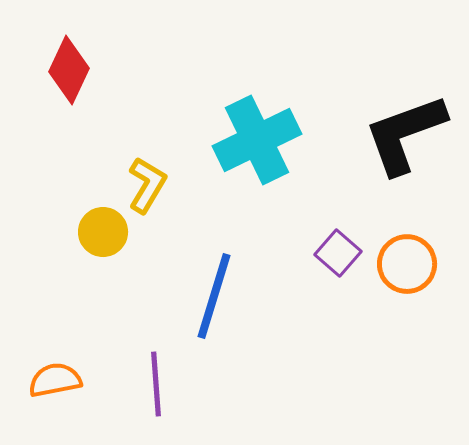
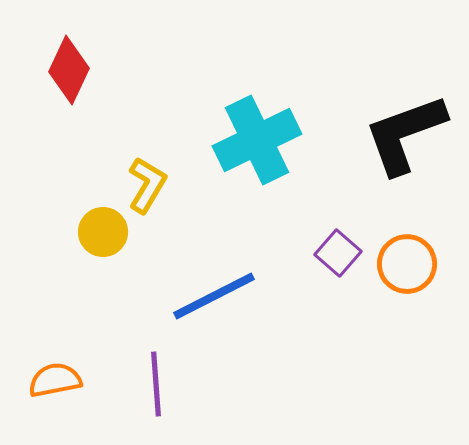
blue line: rotated 46 degrees clockwise
